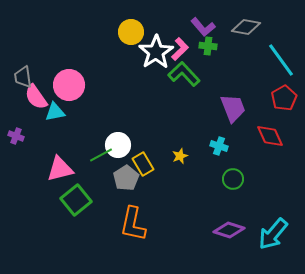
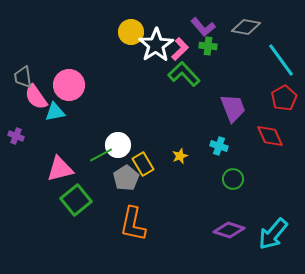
white star: moved 7 px up
